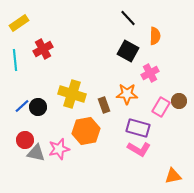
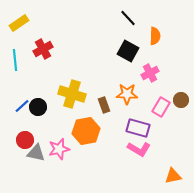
brown circle: moved 2 px right, 1 px up
